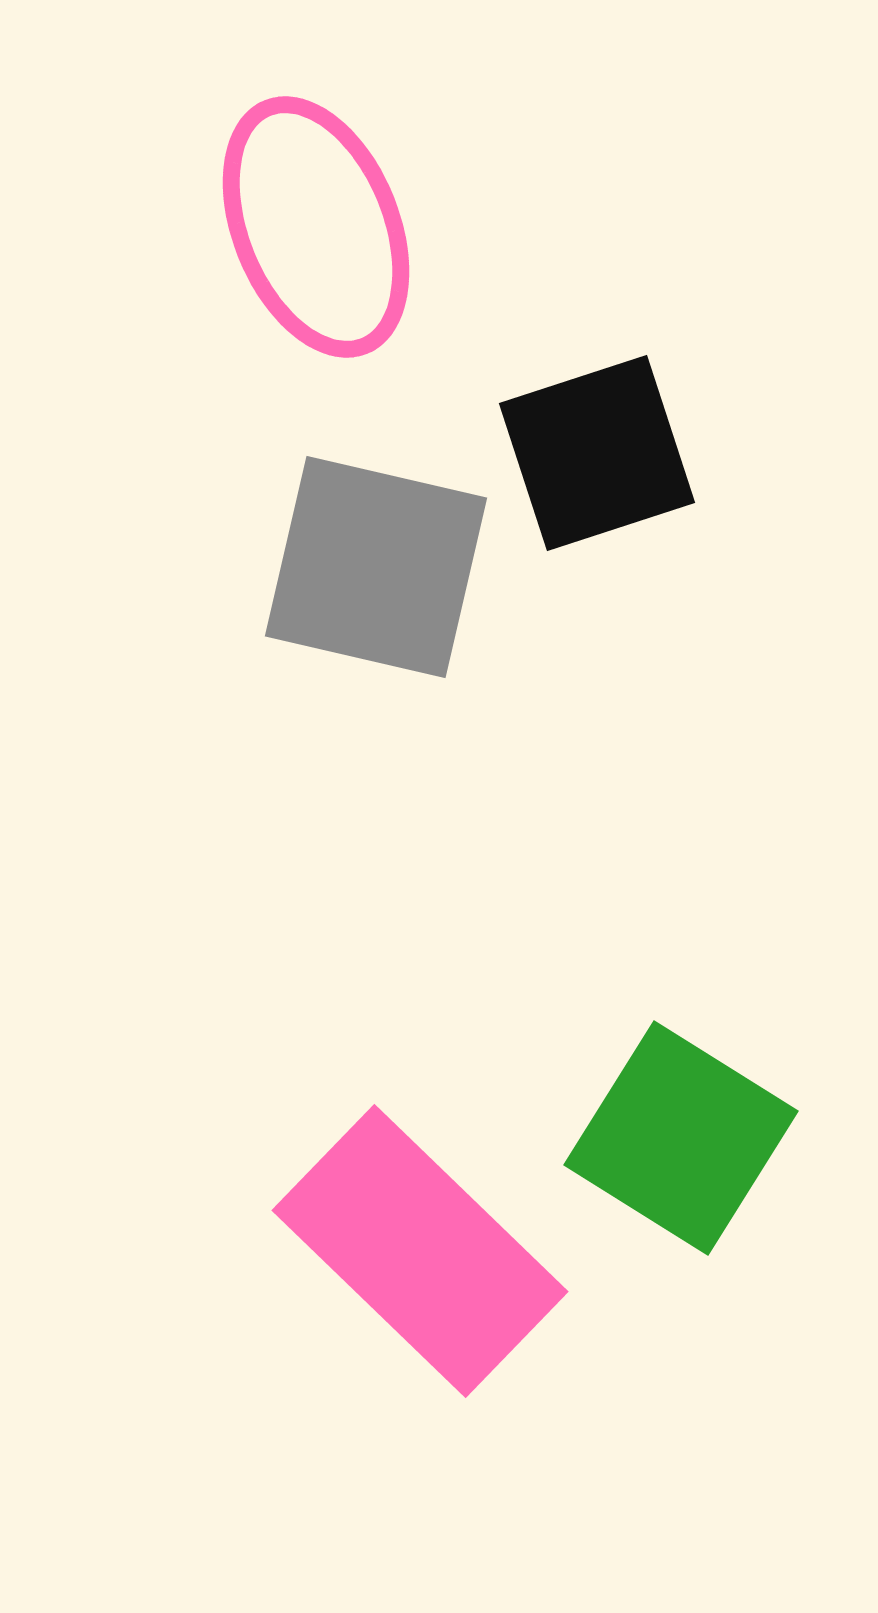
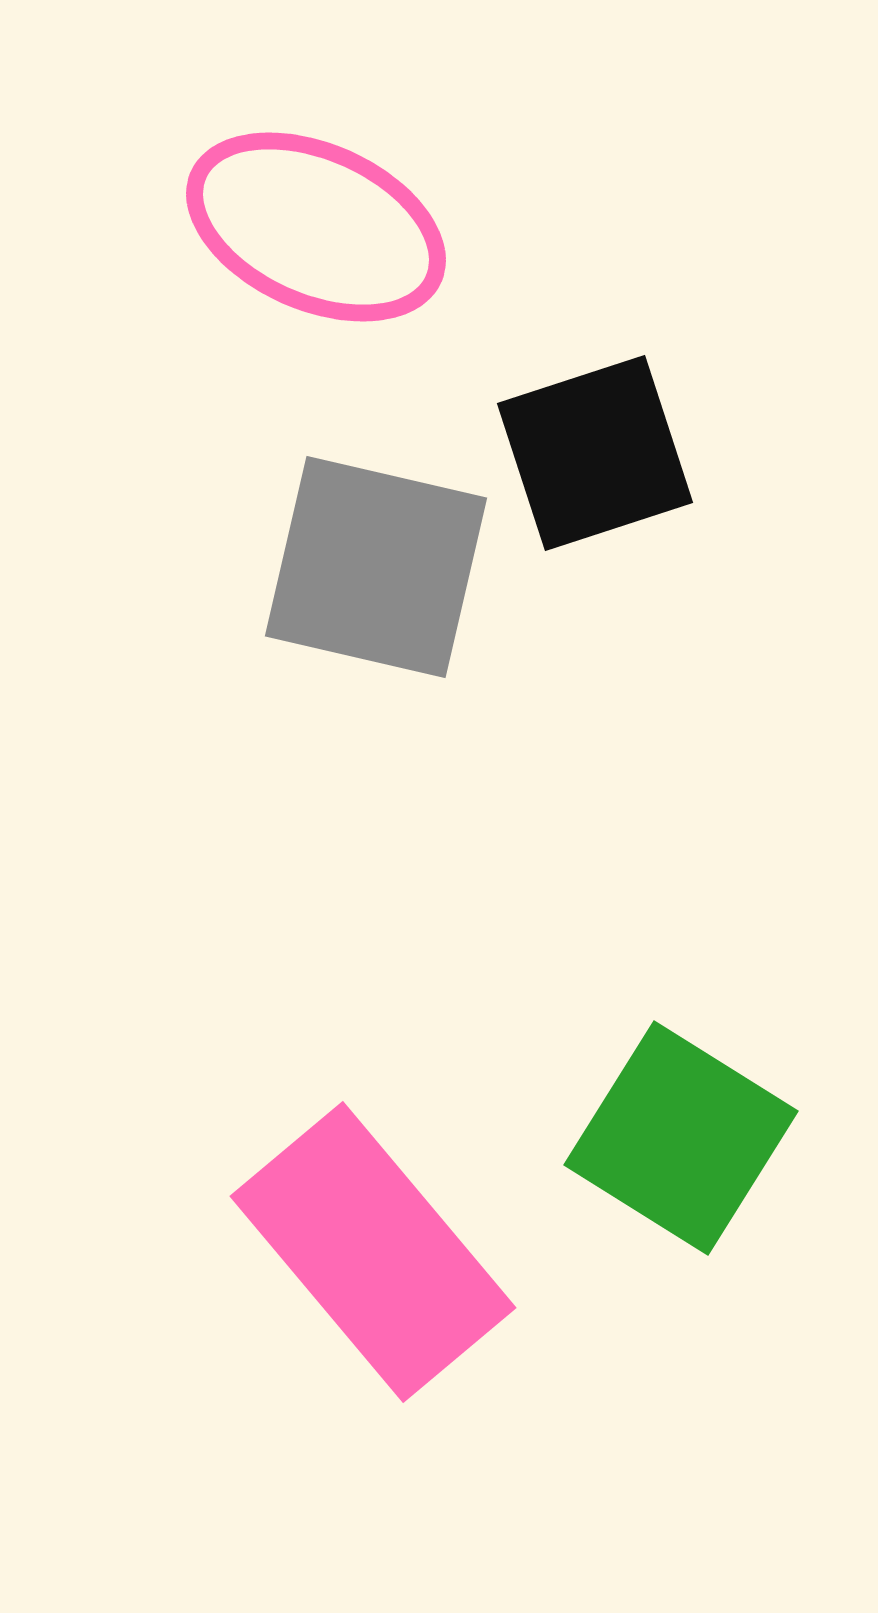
pink ellipse: rotated 44 degrees counterclockwise
black square: moved 2 px left
pink rectangle: moved 47 px left, 1 px down; rotated 6 degrees clockwise
